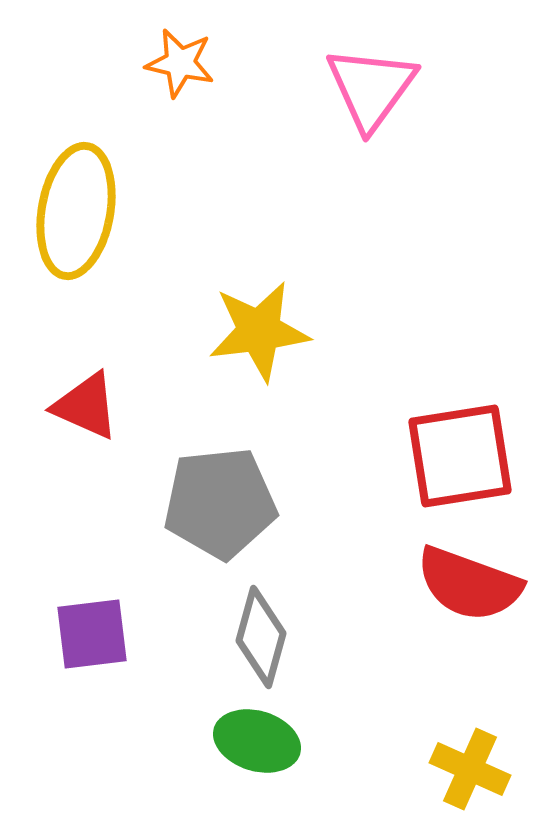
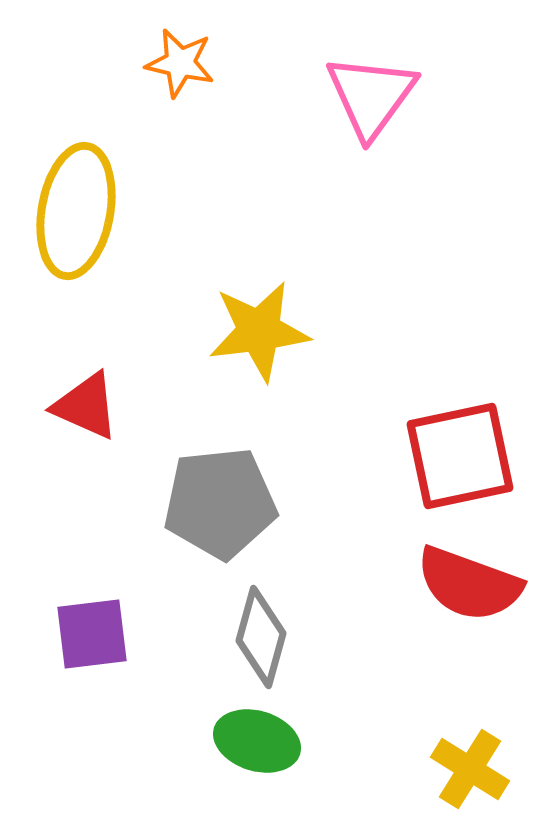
pink triangle: moved 8 px down
red square: rotated 3 degrees counterclockwise
yellow cross: rotated 8 degrees clockwise
